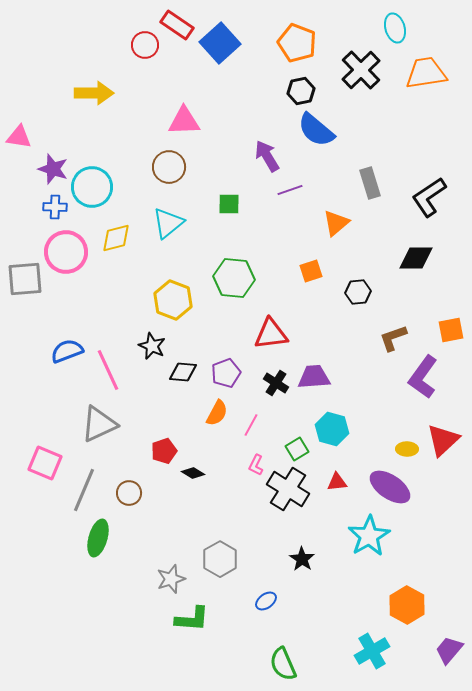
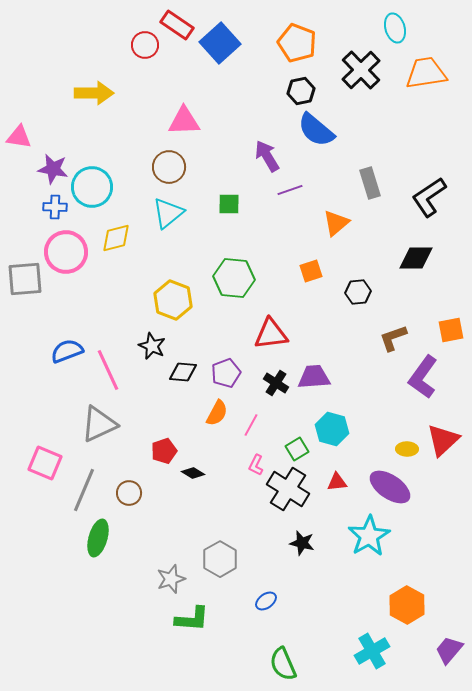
purple star at (53, 169): rotated 8 degrees counterclockwise
cyan triangle at (168, 223): moved 10 px up
black star at (302, 559): moved 16 px up; rotated 20 degrees counterclockwise
